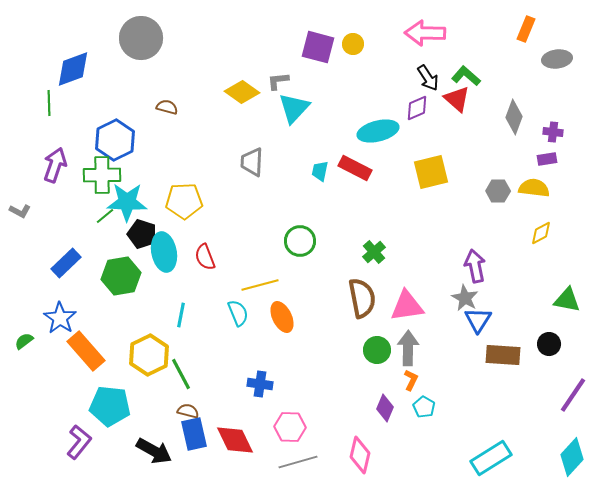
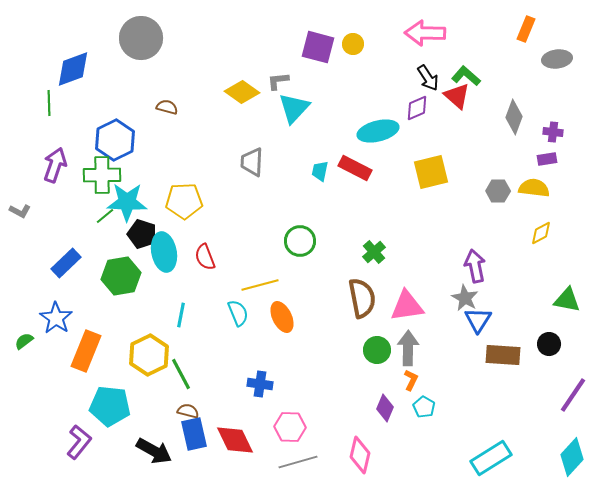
red triangle at (457, 99): moved 3 px up
blue star at (60, 318): moved 4 px left
orange rectangle at (86, 351): rotated 63 degrees clockwise
